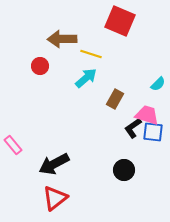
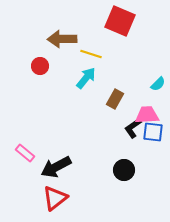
cyan arrow: rotated 10 degrees counterclockwise
pink trapezoid: rotated 20 degrees counterclockwise
pink rectangle: moved 12 px right, 8 px down; rotated 12 degrees counterclockwise
black arrow: moved 2 px right, 3 px down
